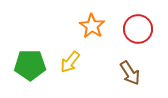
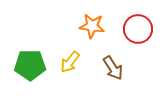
orange star: rotated 25 degrees counterclockwise
brown arrow: moved 17 px left, 5 px up
